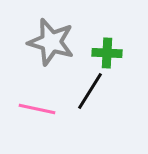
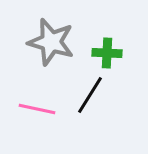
black line: moved 4 px down
